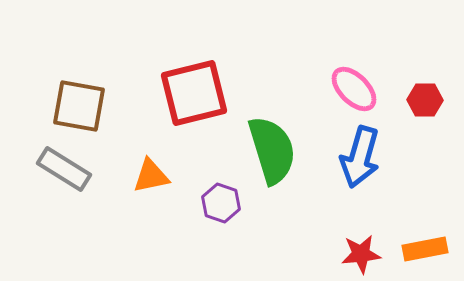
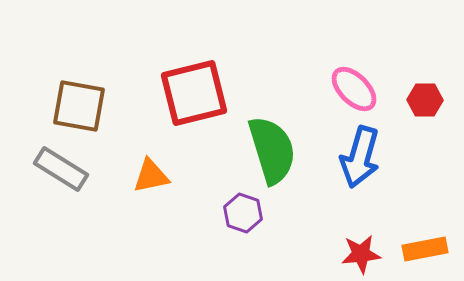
gray rectangle: moved 3 px left
purple hexagon: moved 22 px right, 10 px down
